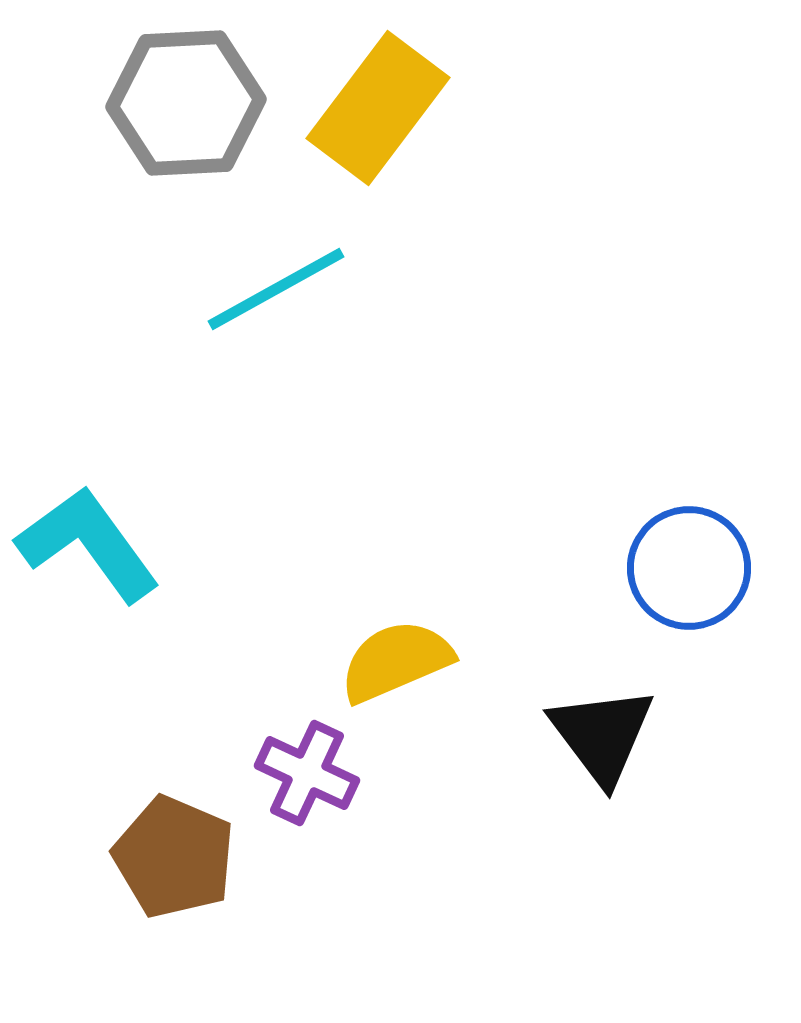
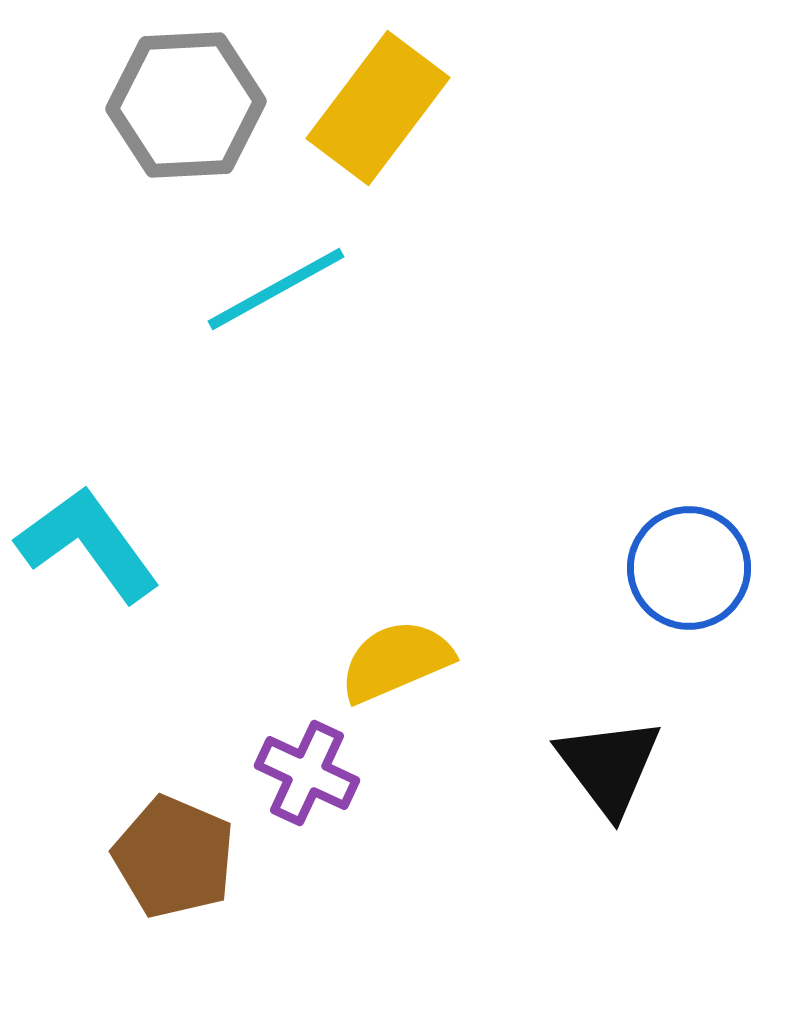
gray hexagon: moved 2 px down
black triangle: moved 7 px right, 31 px down
